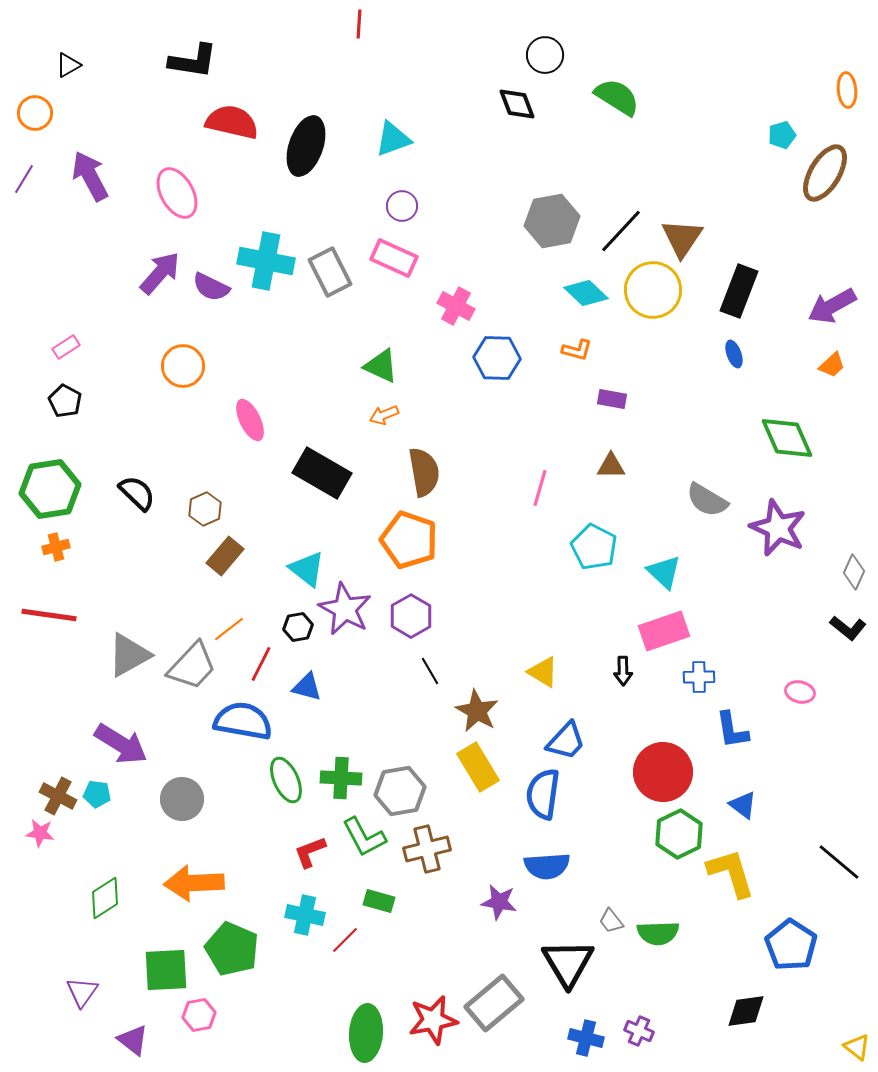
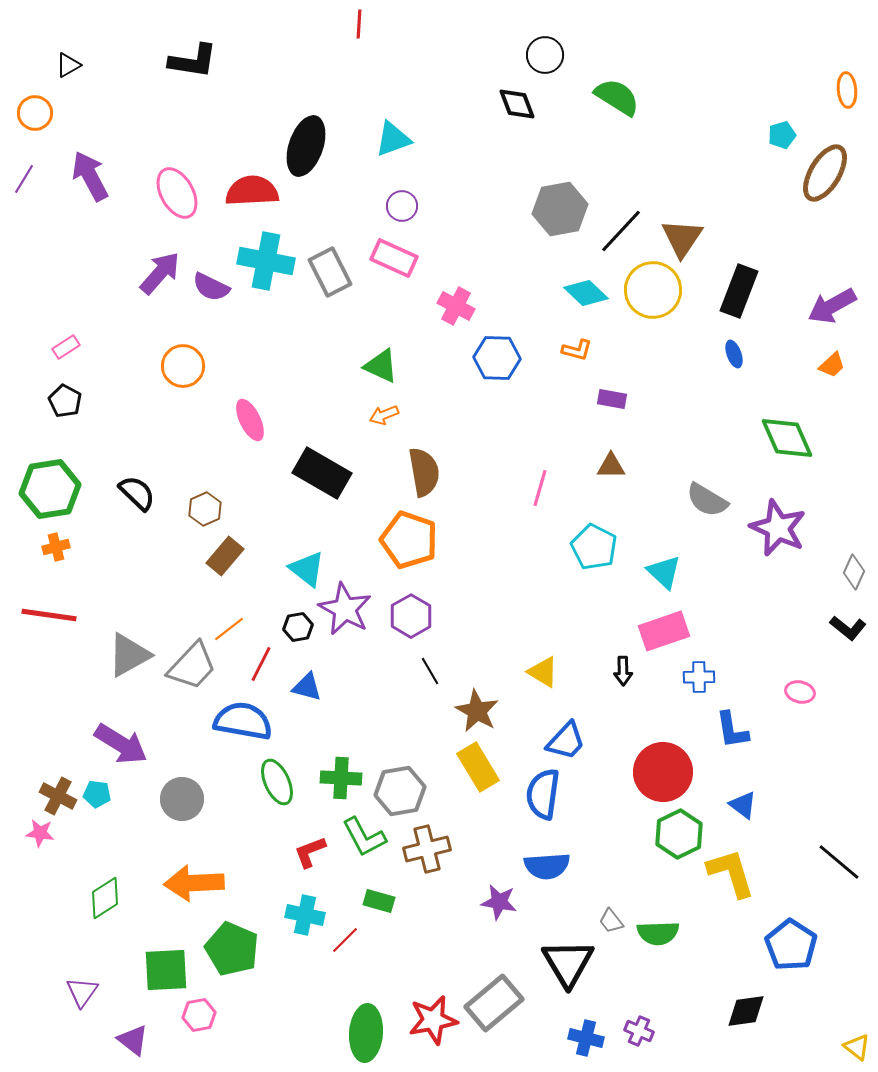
red semicircle at (232, 122): moved 20 px right, 69 px down; rotated 16 degrees counterclockwise
gray hexagon at (552, 221): moved 8 px right, 12 px up
green ellipse at (286, 780): moved 9 px left, 2 px down
